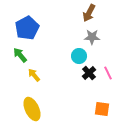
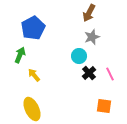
blue pentagon: moved 6 px right
gray star: rotated 21 degrees counterclockwise
green arrow: rotated 63 degrees clockwise
pink line: moved 2 px right, 1 px down
orange square: moved 2 px right, 3 px up
